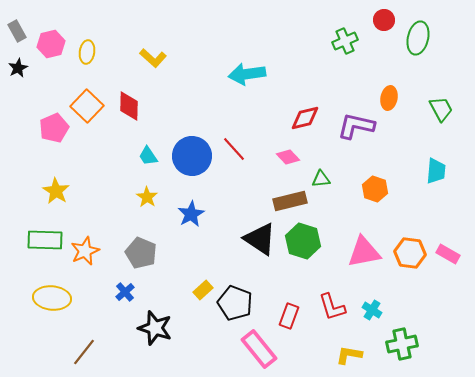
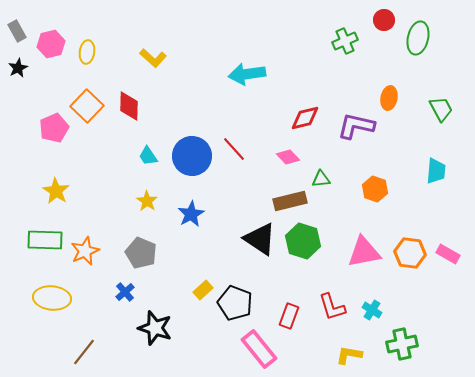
yellow star at (147, 197): moved 4 px down
